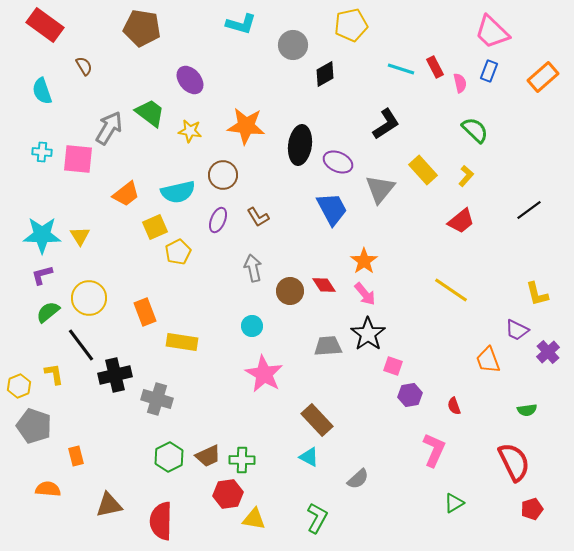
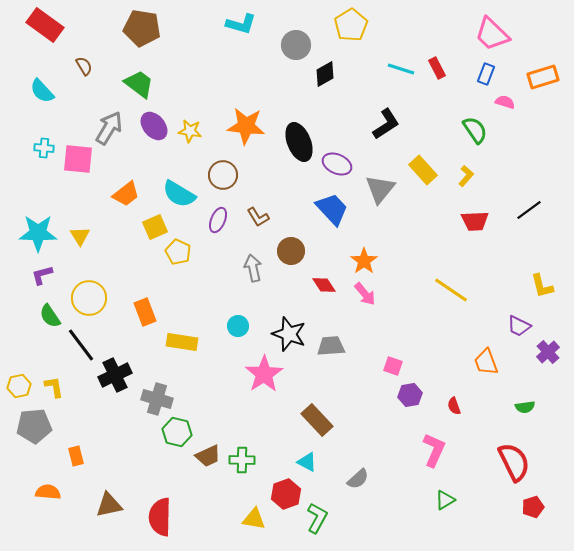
yellow pentagon at (351, 25): rotated 20 degrees counterclockwise
pink trapezoid at (492, 32): moved 2 px down
gray circle at (293, 45): moved 3 px right
red rectangle at (435, 67): moved 2 px right, 1 px down
blue rectangle at (489, 71): moved 3 px left, 3 px down
orange rectangle at (543, 77): rotated 24 degrees clockwise
purple ellipse at (190, 80): moved 36 px left, 46 px down
pink semicircle at (460, 83): moved 45 px right, 19 px down; rotated 60 degrees counterclockwise
cyan semicircle at (42, 91): rotated 24 degrees counterclockwise
green trapezoid at (150, 113): moved 11 px left, 29 px up
green semicircle at (475, 130): rotated 12 degrees clockwise
black ellipse at (300, 145): moved 1 px left, 3 px up; rotated 30 degrees counterclockwise
cyan cross at (42, 152): moved 2 px right, 4 px up
purple ellipse at (338, 162): moved 1 px left, 2 px down
cyan semicircle at (178, 192): moved 1 px right, 2 px down; rotated 44 degrees clockwise
blue trapezoid at (332, 209): rotated 15 degrees counterclockwise
red trapezoid at (461, 221): moved 14 px right; rotated 36 degrees clockwise
cyan star at (42, 235): moved 4 px left, 2 px up
yellow pentagon at (178, 252): rotated 20 degrees counterclockwise
brown circle at (290, 291): moved 1 px right, 40 px up
yellow L-shape at (537, 294): moved 5 px right, 8 px up
green semicircle at (48, 312): moved 2 px right, 4 px down; rotated 85 degrees counterclockwise
cyan circle at (252, 326): moved 14 px left
purple trapezoid at (517, 330): moved 2 px right, 4 px up
black star at (368, 334): moved 79 px left; rotated 16 degrees counterclockwise
gray trapezoid at (328, 346): moved 3 px right
orange trapezoid at (488, 360): moved 2 px left, 2 px down
yellow L-shape at (54, 374): moved 13 px down
pink star at (264, 374): rotated 9 degrees clockwise
black cross at (115, 375): rotated 12 degrees counterclockwise
yellow hexagon at (19, 386): rotated 10 degrees clockwise
green semicircle at (527, 410): moved 2 px left, 3 px up
gray pentagon at (34, 426): rotated 24 degrees counterclockwise
green hexagon at (169, 457): moved 8 px right, 25 px up; rotated 20 degrees counterclockwise
cyan triangle at (309, 457): moved 2 px left, 5 px down
orange semicircle at (48, 489): moved 3 px down
red hexagon at (228, 494): moved 58 px right; rotated 12 degrees counterclockwise
green triangle at (454, 503): moved 9 px left, 3 px up
red pentagon at (532, 509): moved 1 px right, 2 px up
red semicircle at (161, 521): moved 1 px left, 4 px up
